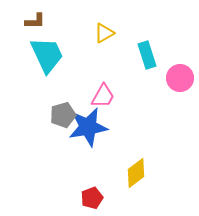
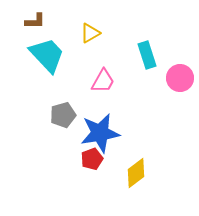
yellow triangle: moved 14 px left
cyan trapezoid: rotated 18 degrees counterclockwise
pink trapezoid: moved 15 px up
blue star: moved 12 px right, 6 px down
red pentagon: moved 39 px up
